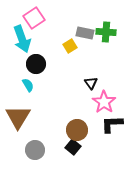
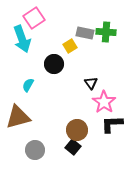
black circle: moved 18 px right
cyan semicircle: rotated 120 degrees counterclockwise
brown triangle: rotated 44 degrees clockwise
